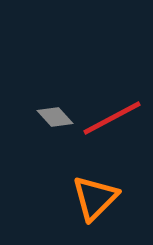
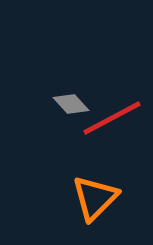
gray diamond: moved 16 px right, 13 px up
